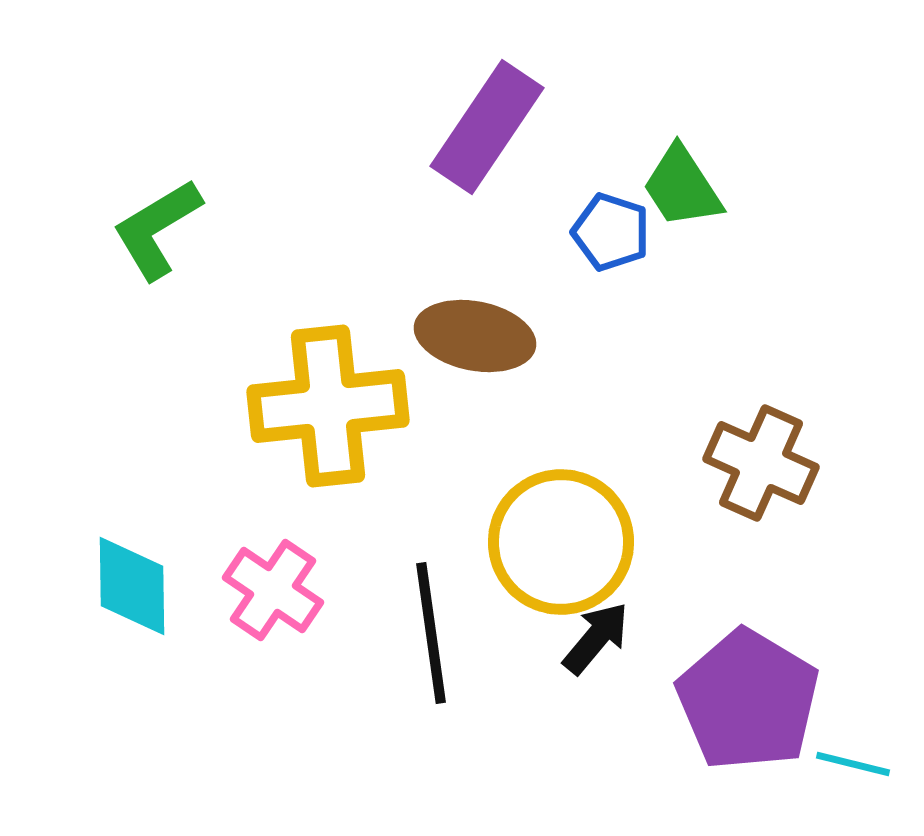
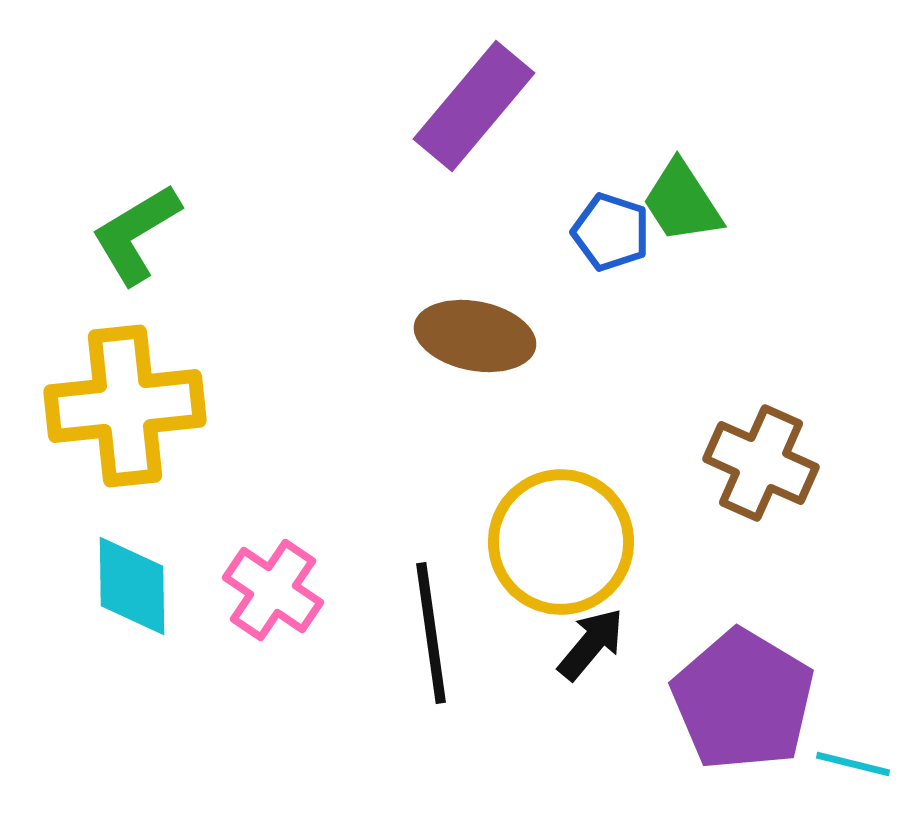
purple rectangle: moved 13 px left, 21 px up; rotated 6 degrees clockwise
green trapezoid: moved 15 px down
green L-shape: moved 21 px left, 5 px down
yellow cross: moved 203 px left
black arrow: moved 5 px left, 6 px down
purple pentagon: moved 5 px left
